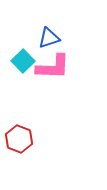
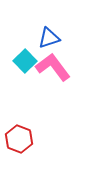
cyan square: moved 2 px right
pink L-shape: rotated 129 degrees counterclockwise
